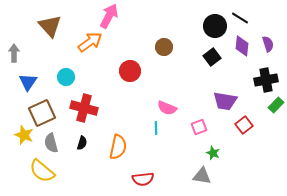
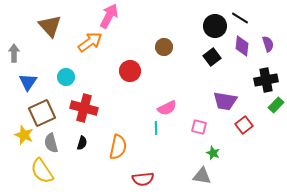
pink semicircle: rotated 48 degrees counterclockwise
pink square: rotated 35 degrees clockwise
yellow semicircle: rotated 16 degrees clockwise
